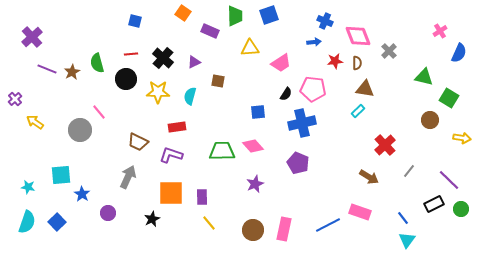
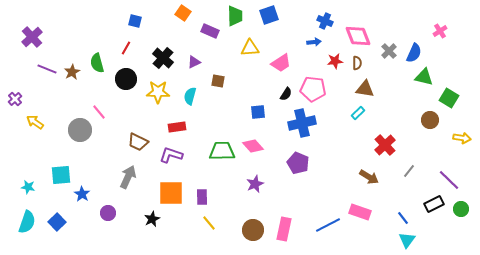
blue semicircle at (459, 53): moved 45 px left
red line at (131, 54): moved 5 px left, 6 px up; rotated 56 degrees counterclockwise
cyan rectangle at (358, 111): moved 2 px down
